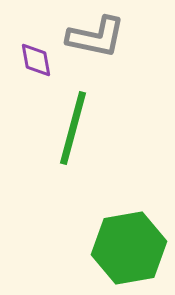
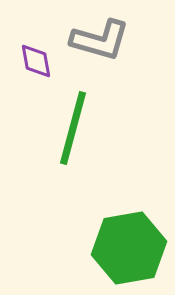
gray L-shape: moved 4 px right, 3 px down; rotated 4 degrees clockwise
purple diamond: moved 1 px down
